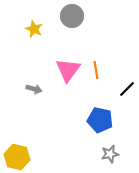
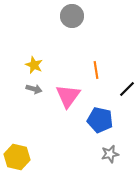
yellow star: moved 36 px down
pink triangle: moved 26 px down
